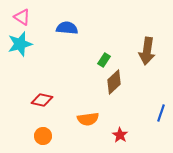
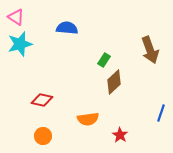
pink triangle: moved 6 px left
brown arrow: moved 3 px right, 1 px up; rotated 28 degrees counterclockwise
